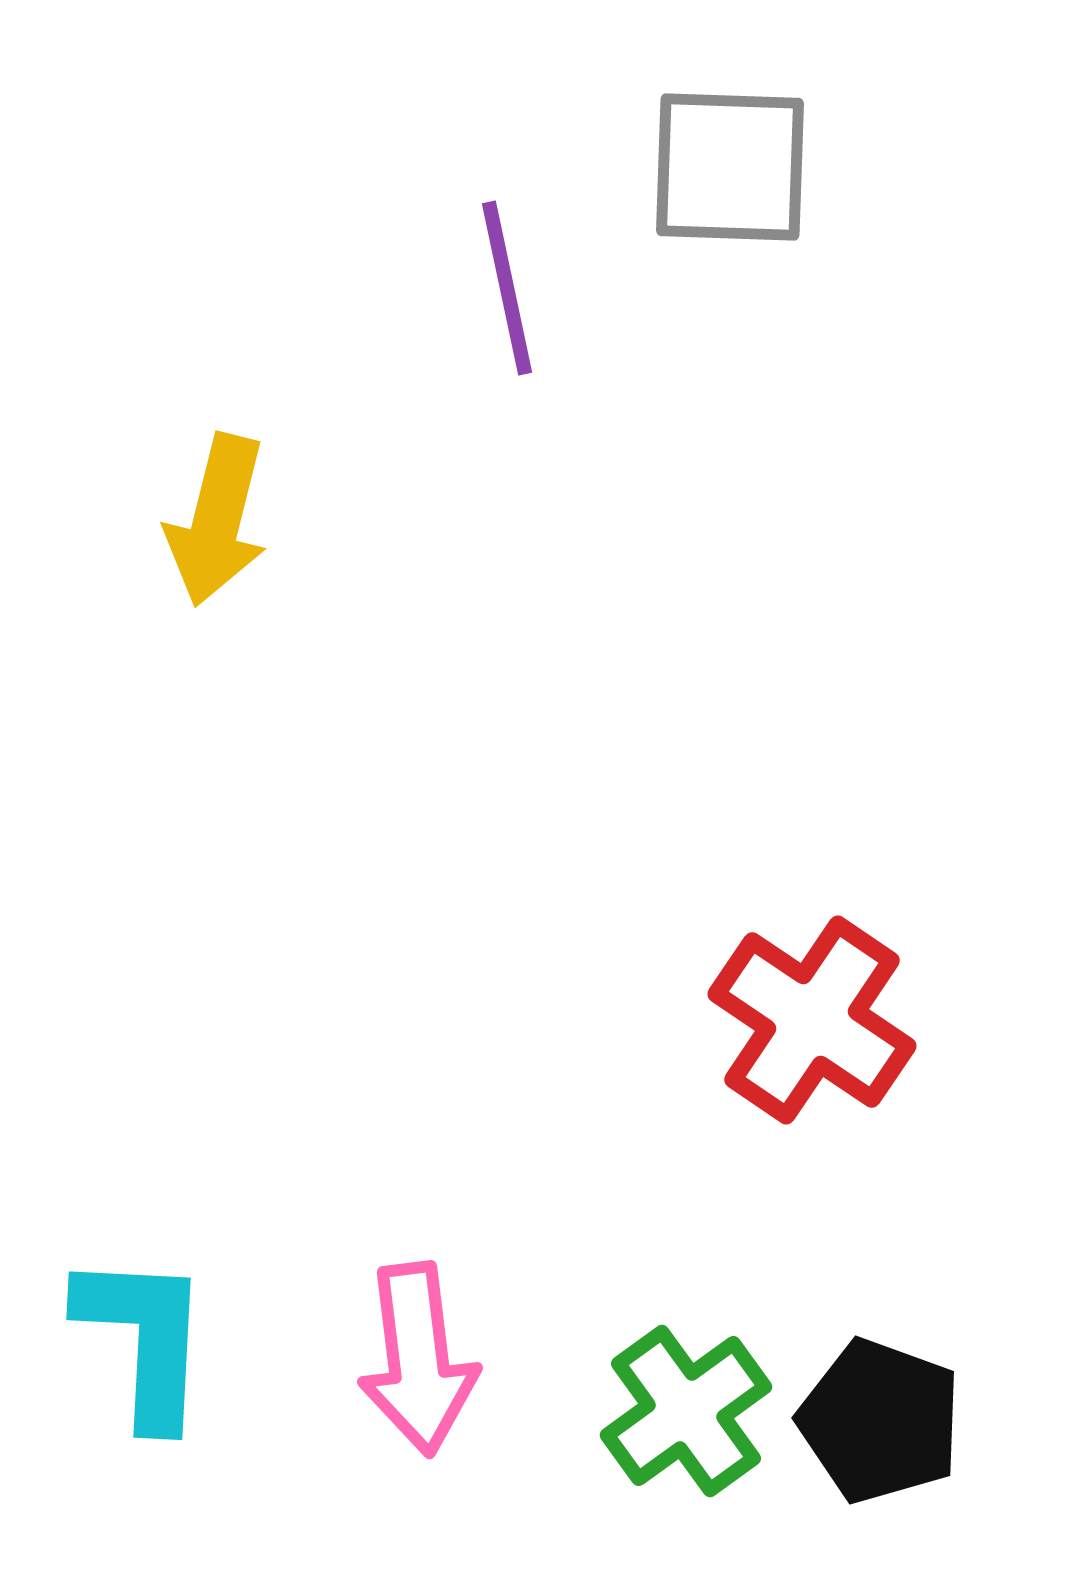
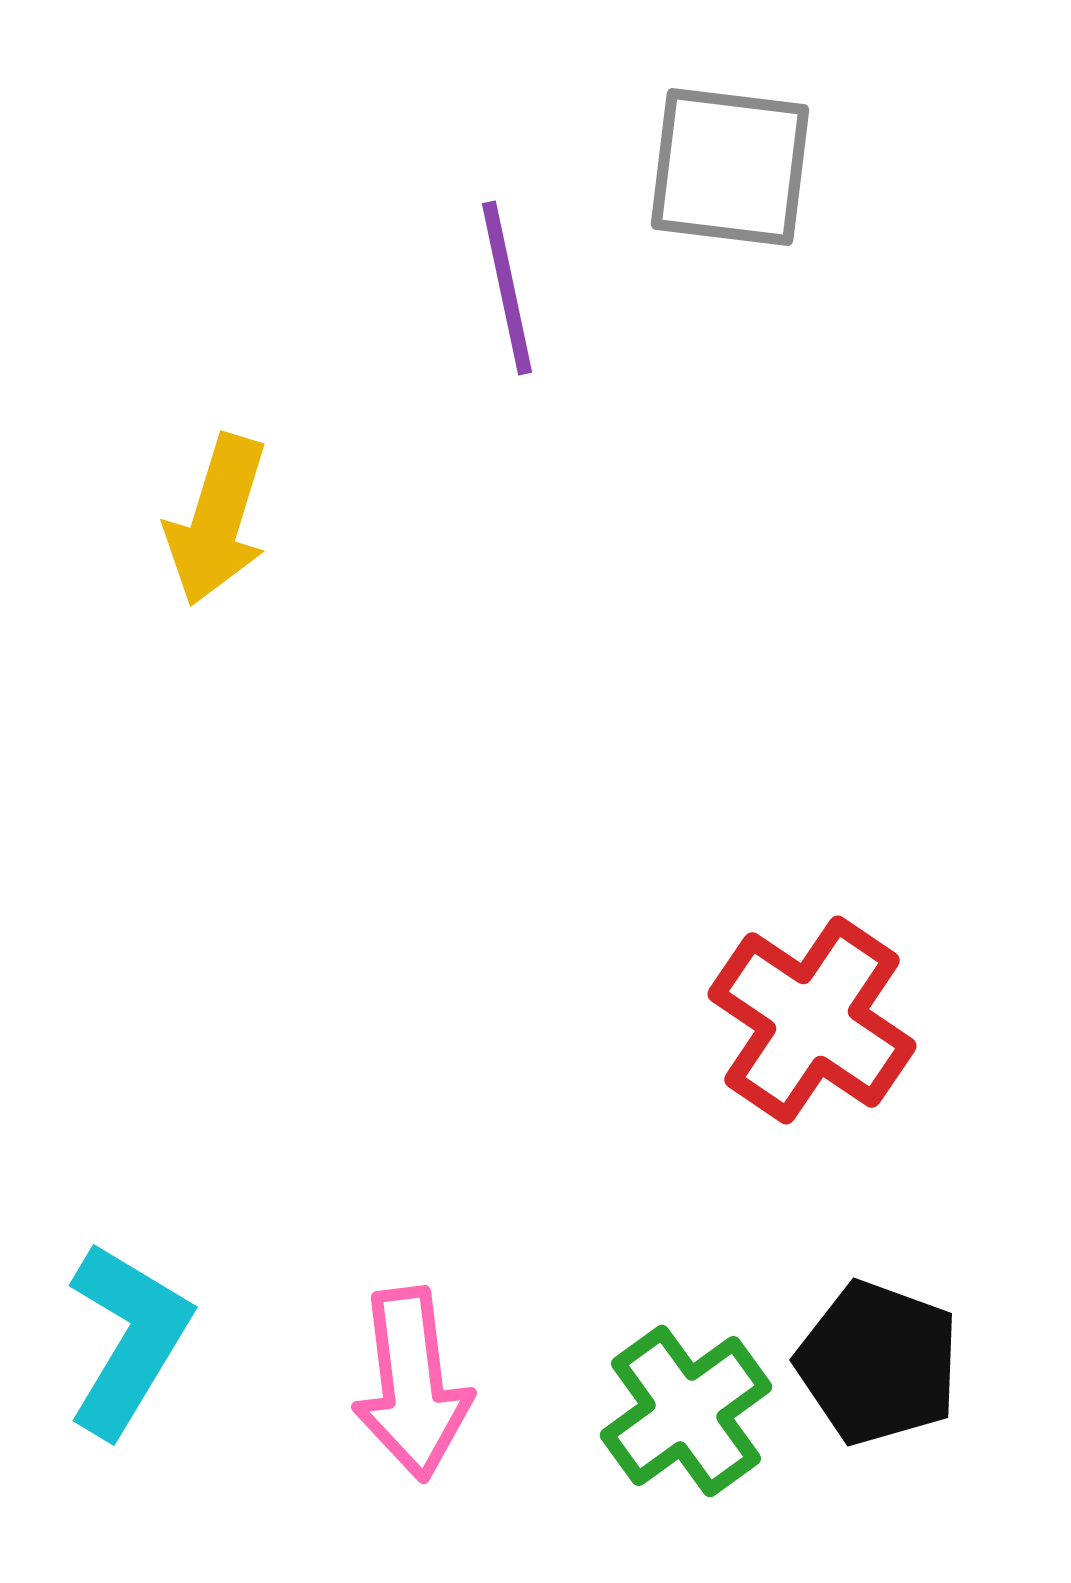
gray square: rotated 5 degrees clockwise
yellow arrow: rotated 3 degrees clockwise
cyan L-shape: moved 16 px left; rotated 28 degrees clockwise
pink arrow: moved 6 px left, 25 px down
black pentagon: moved 2 px left, 58 px up
